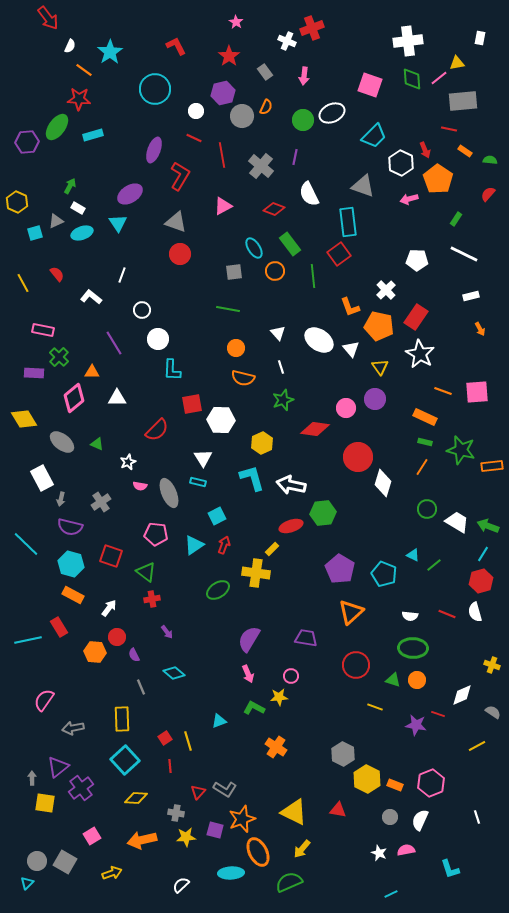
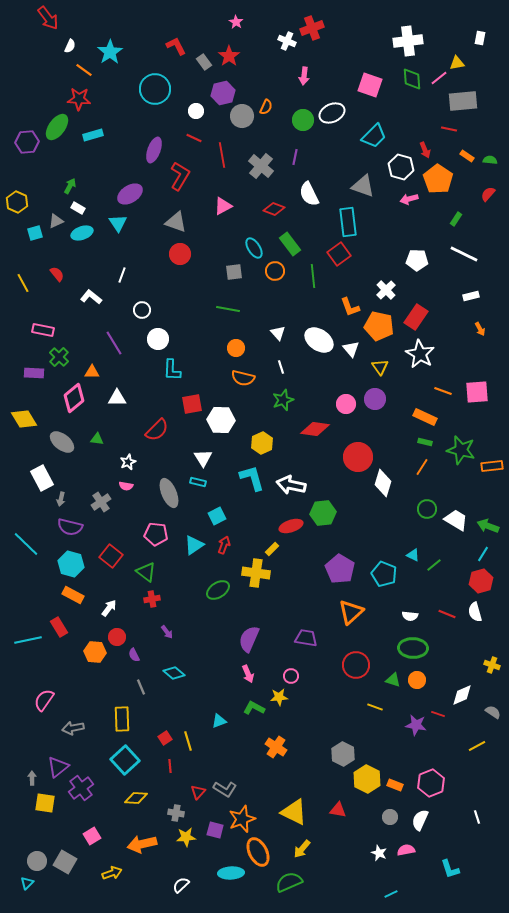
gray rectangle at (265, 72): moved 61 px left, 10 px up
orange rectangle at (465, 151): moved 2 px right, 5 px down
white hexagon at (401, 163): moved 4 px down; rotated 10 degrees counterclockwise
pink circle at (346, 408): moved 4 px up
green triangle at (97, 444): moved 5 px up; rotated 16 degrees counterclockwise
pink semicircle at (140, 486): moved 14 px left
white trapezoid at (457, 522): moved 1 px left, 2 px up
red square at (111, 556): rotated 20 degrees clockwise
purple semicircle at (249, 639): rotated 8 degrees counterclockwise
orange arrow at (142, 840): moved 4 px down
